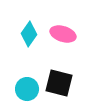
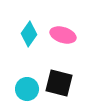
pink ellipse: moved 1 px down
